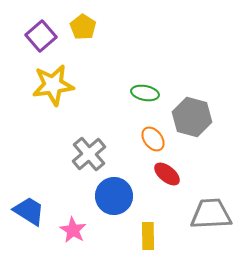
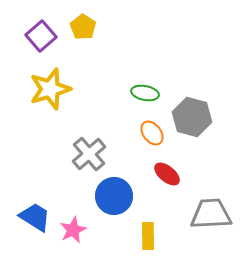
yellow star: moved 3 px left, 4 px down; rotated 9 degrees counterclockwise
orange ellipse: moved 1 px left, 6 px up
blue trapezoid: moved 6 px right, 6 px down
pink star: rotated 16 degrees clockwise
